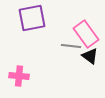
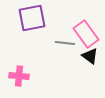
gray line: moved 6 px left, 3 px up
